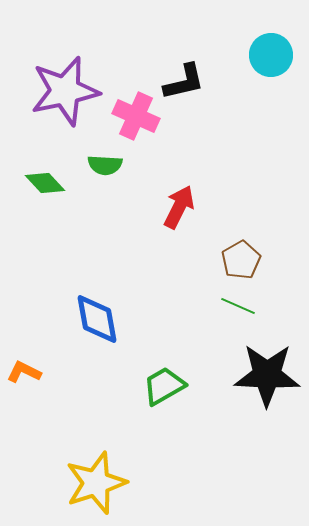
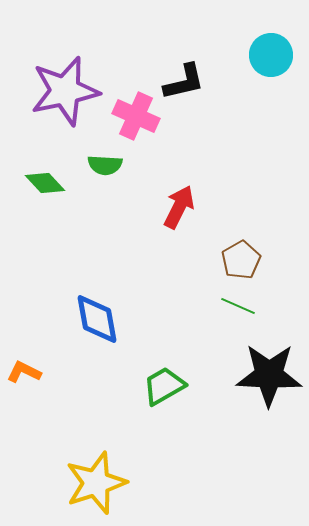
black star: moved 2 px right
